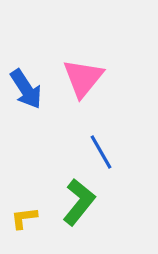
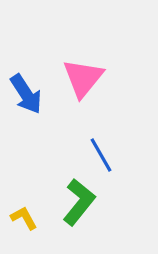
blue arrow: moved 5 px down
blue line: moved 3 px down
yellow L-shape: rotated 68 degrees clockwise
